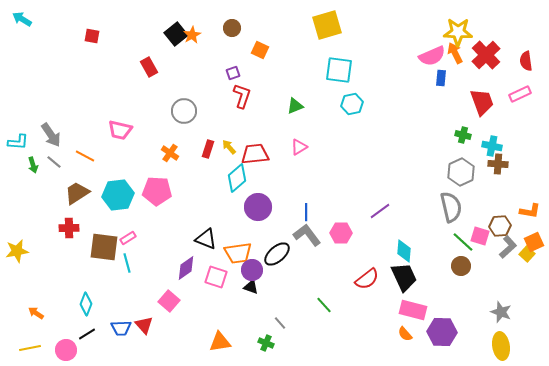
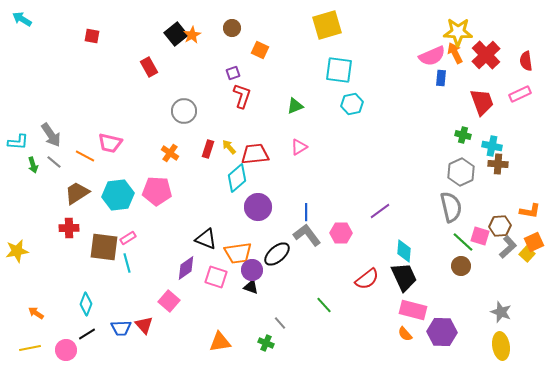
pink trapezoid at (120, 130): moved 10 px left, 13 px down
